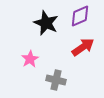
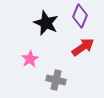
purple diamond: rotated 45 degrees counterclockwise
